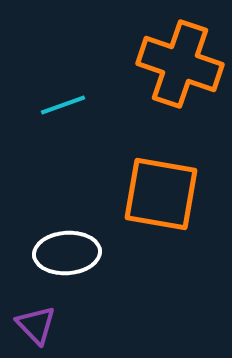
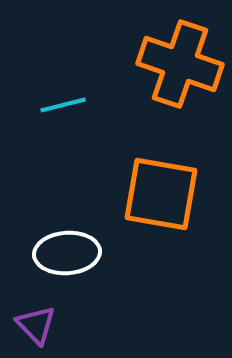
cyan line: rotated 6 degrees clockwise
